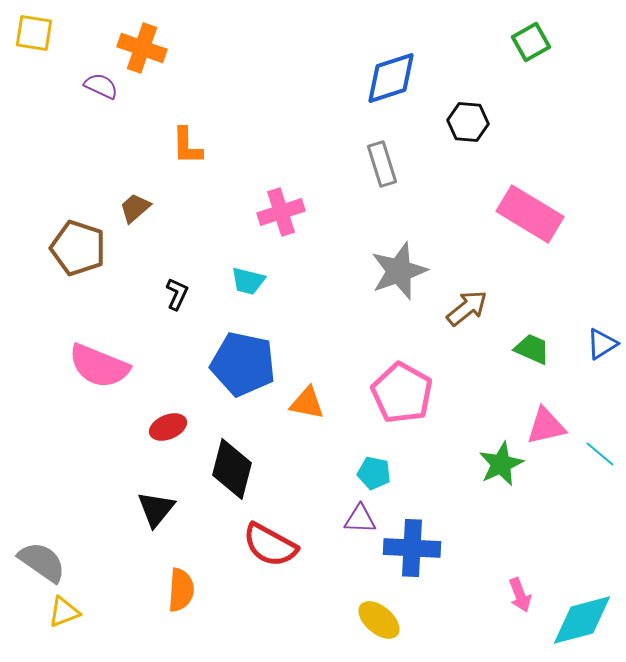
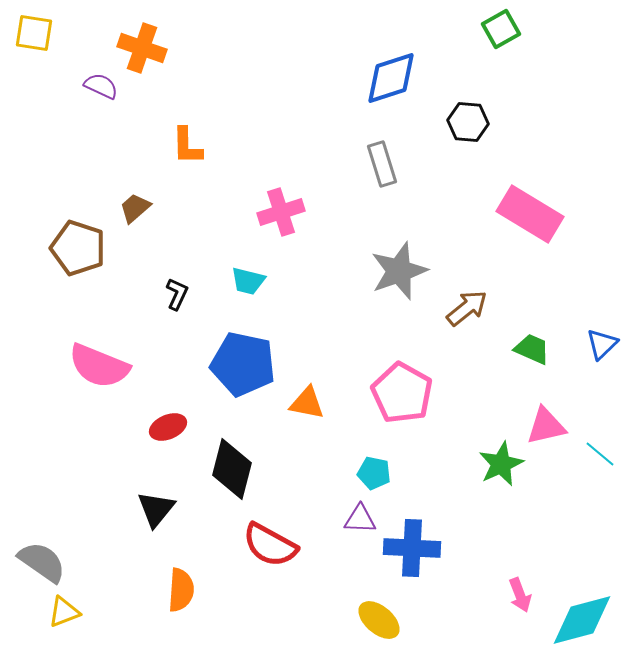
green square: moved 30 px left, 13 px up
blue triangle: rotated 12 degrees counterclockwise
